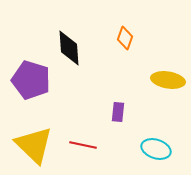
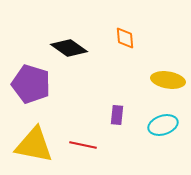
orange diamond: rotated 25 degrees counterclockwise
black diamond: rotated 51 degrees counterclockwise
purple pentagon: moved 4 px down
purple rectangle: moved 1 px left, 3 px down
yellow triangle: rotated 33 degrees counterclockwise
cyan ellipse: moved 7 px right, 24 px up; rotated 36 degrees counterclockwise
